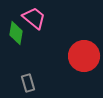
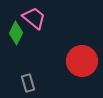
green diamond: rotated 15 degrees clockwise
red circle: moved 2 px left, 5 px down
